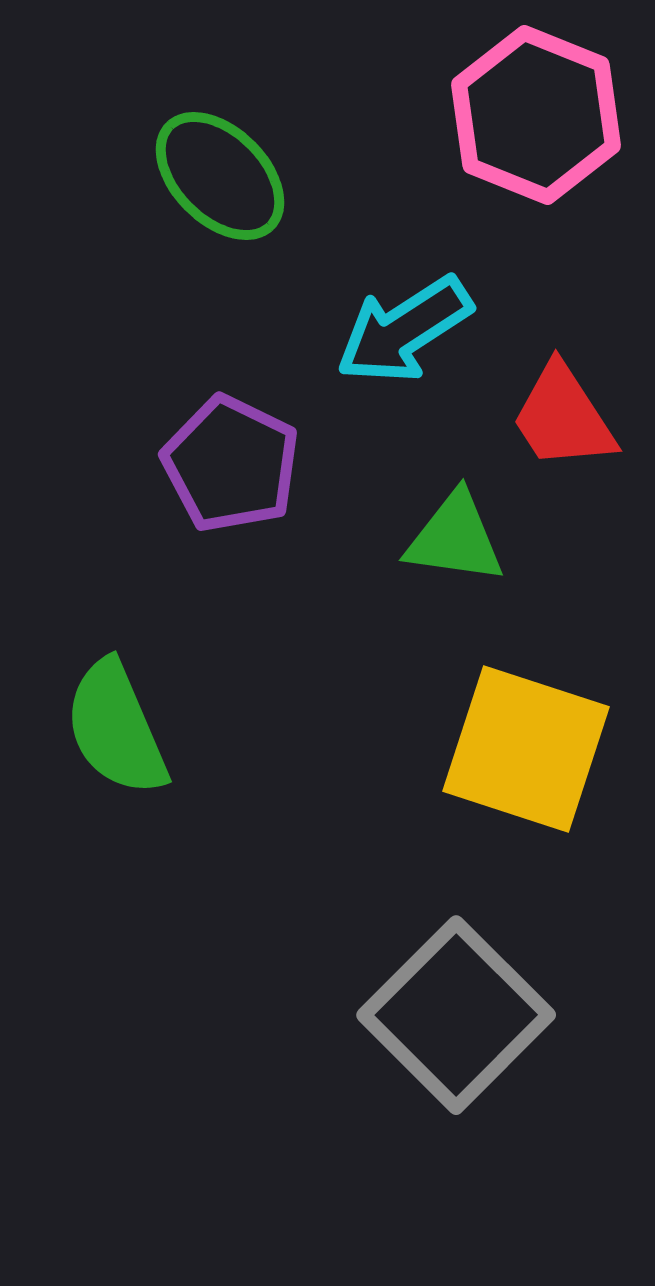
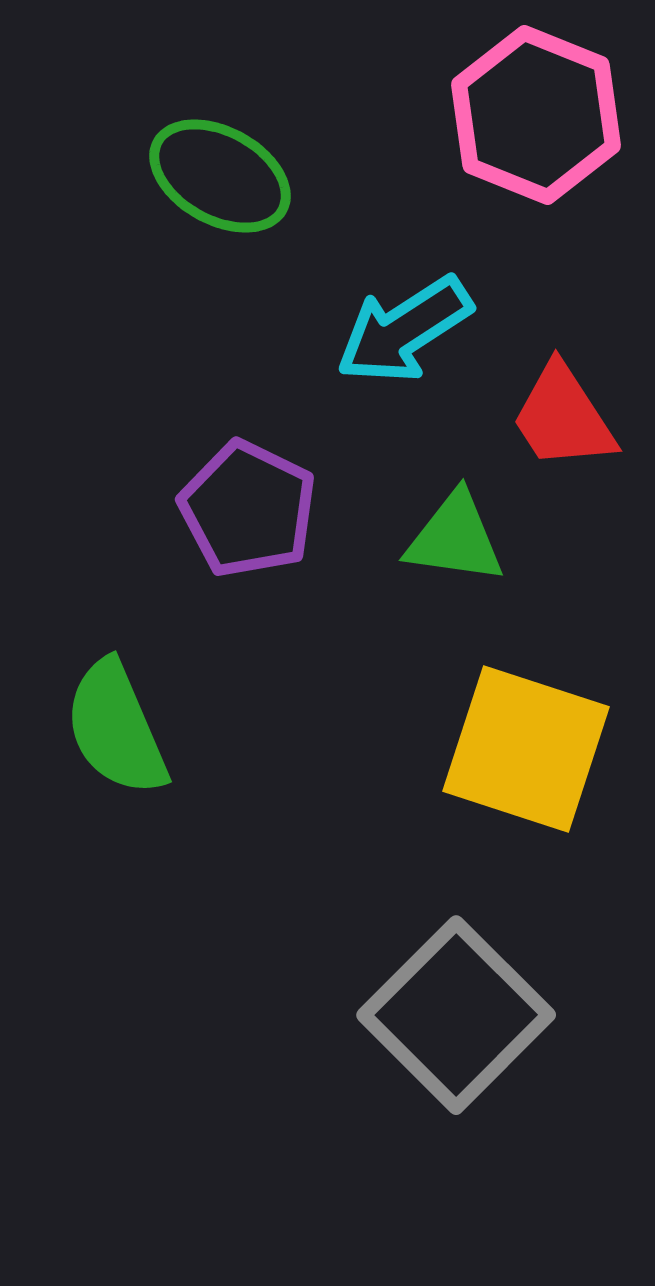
green ellipse: rotated 16 degrees counterclockwise
purple pentagon: moved 17 px right, 45 px down
